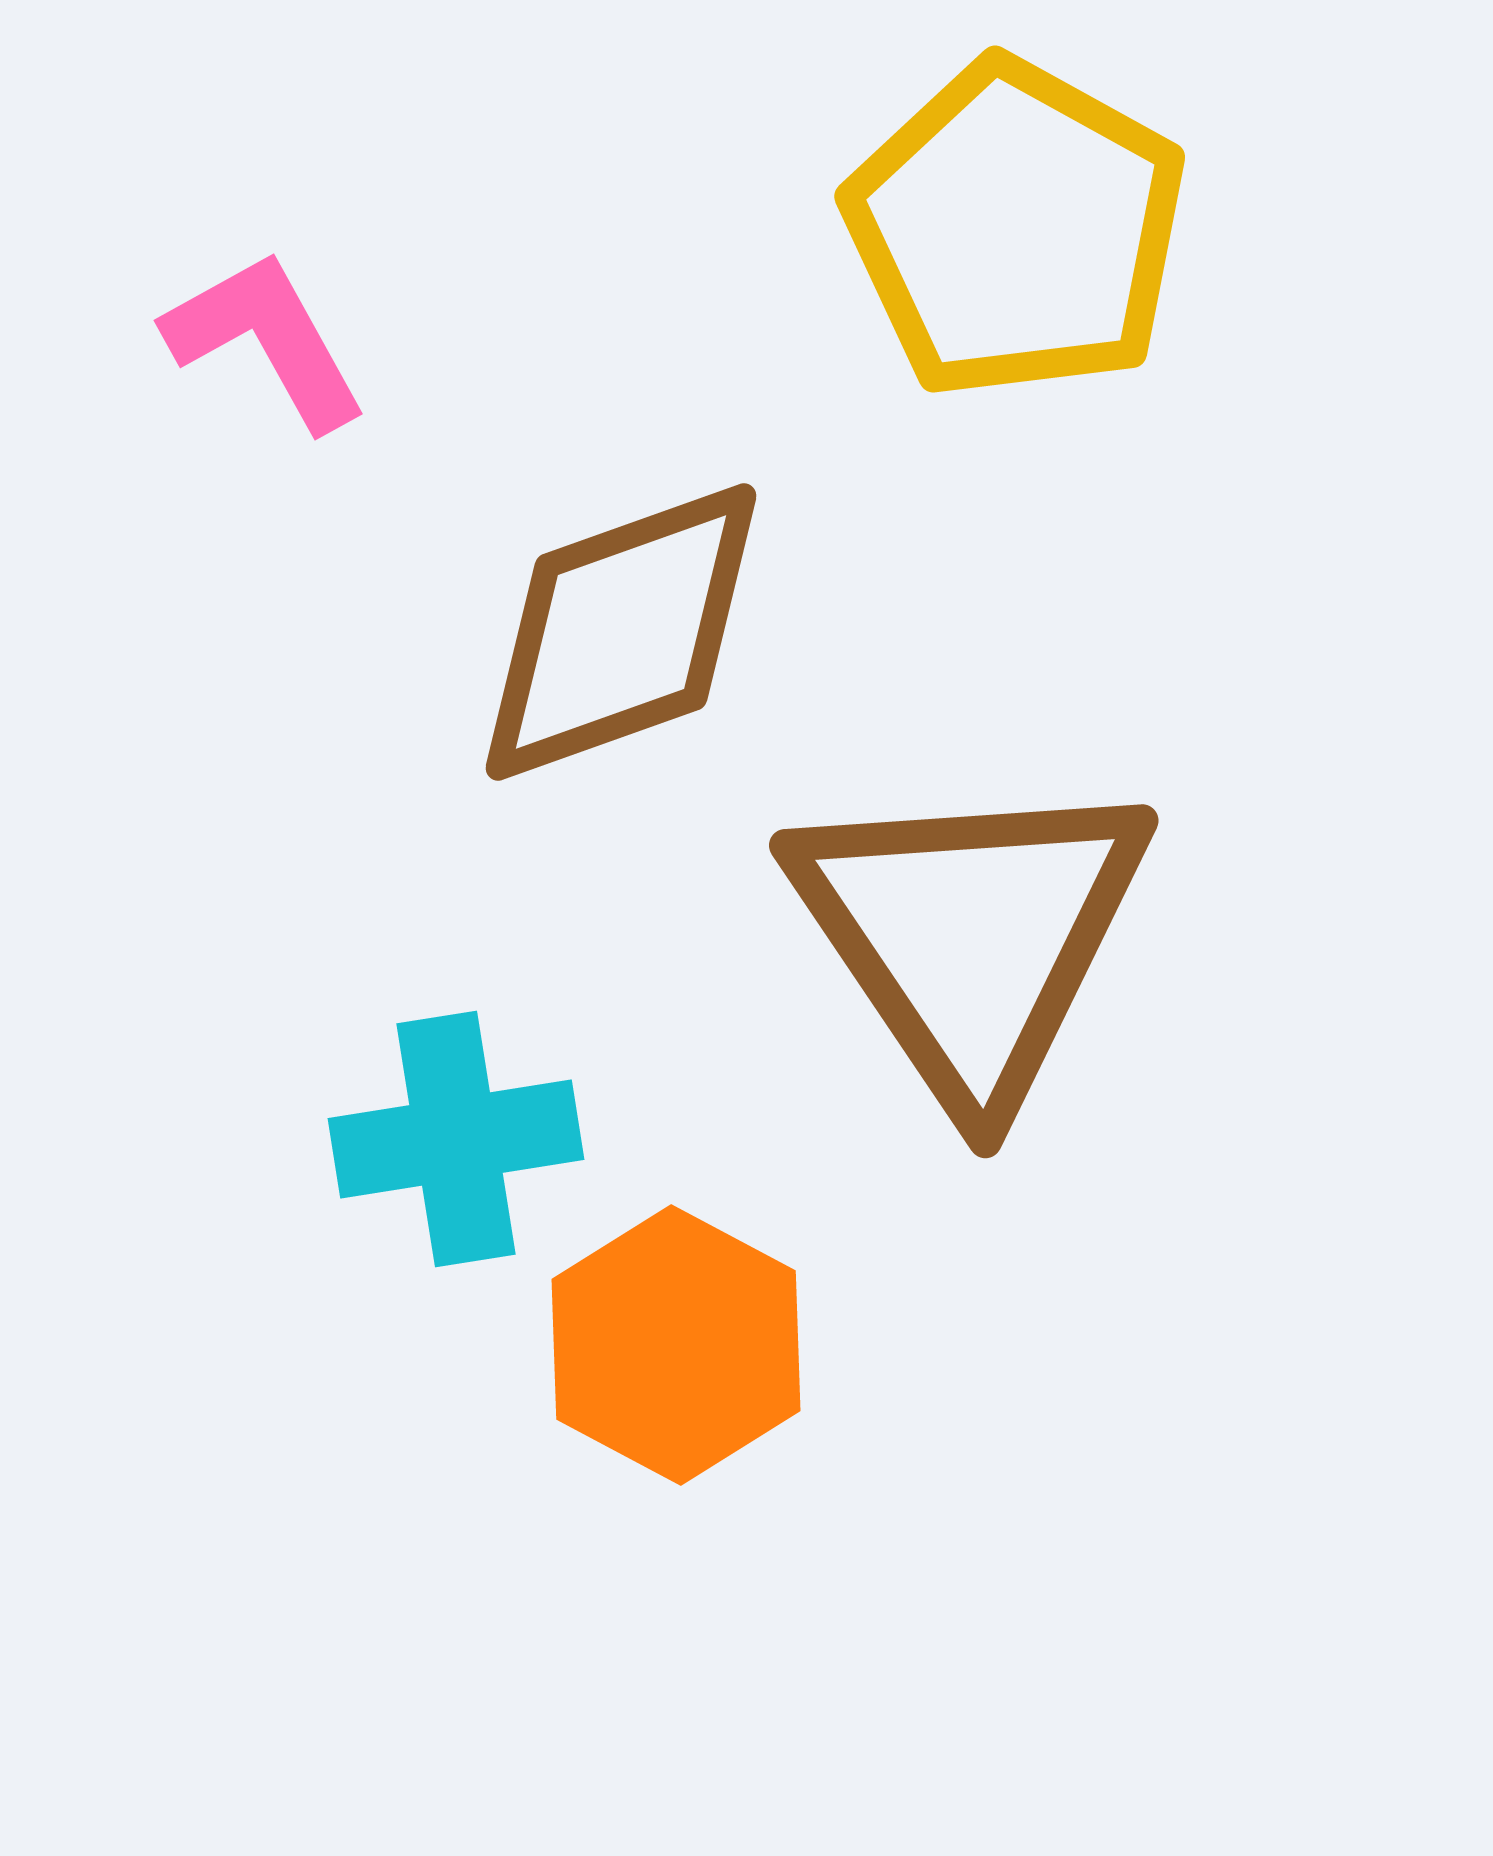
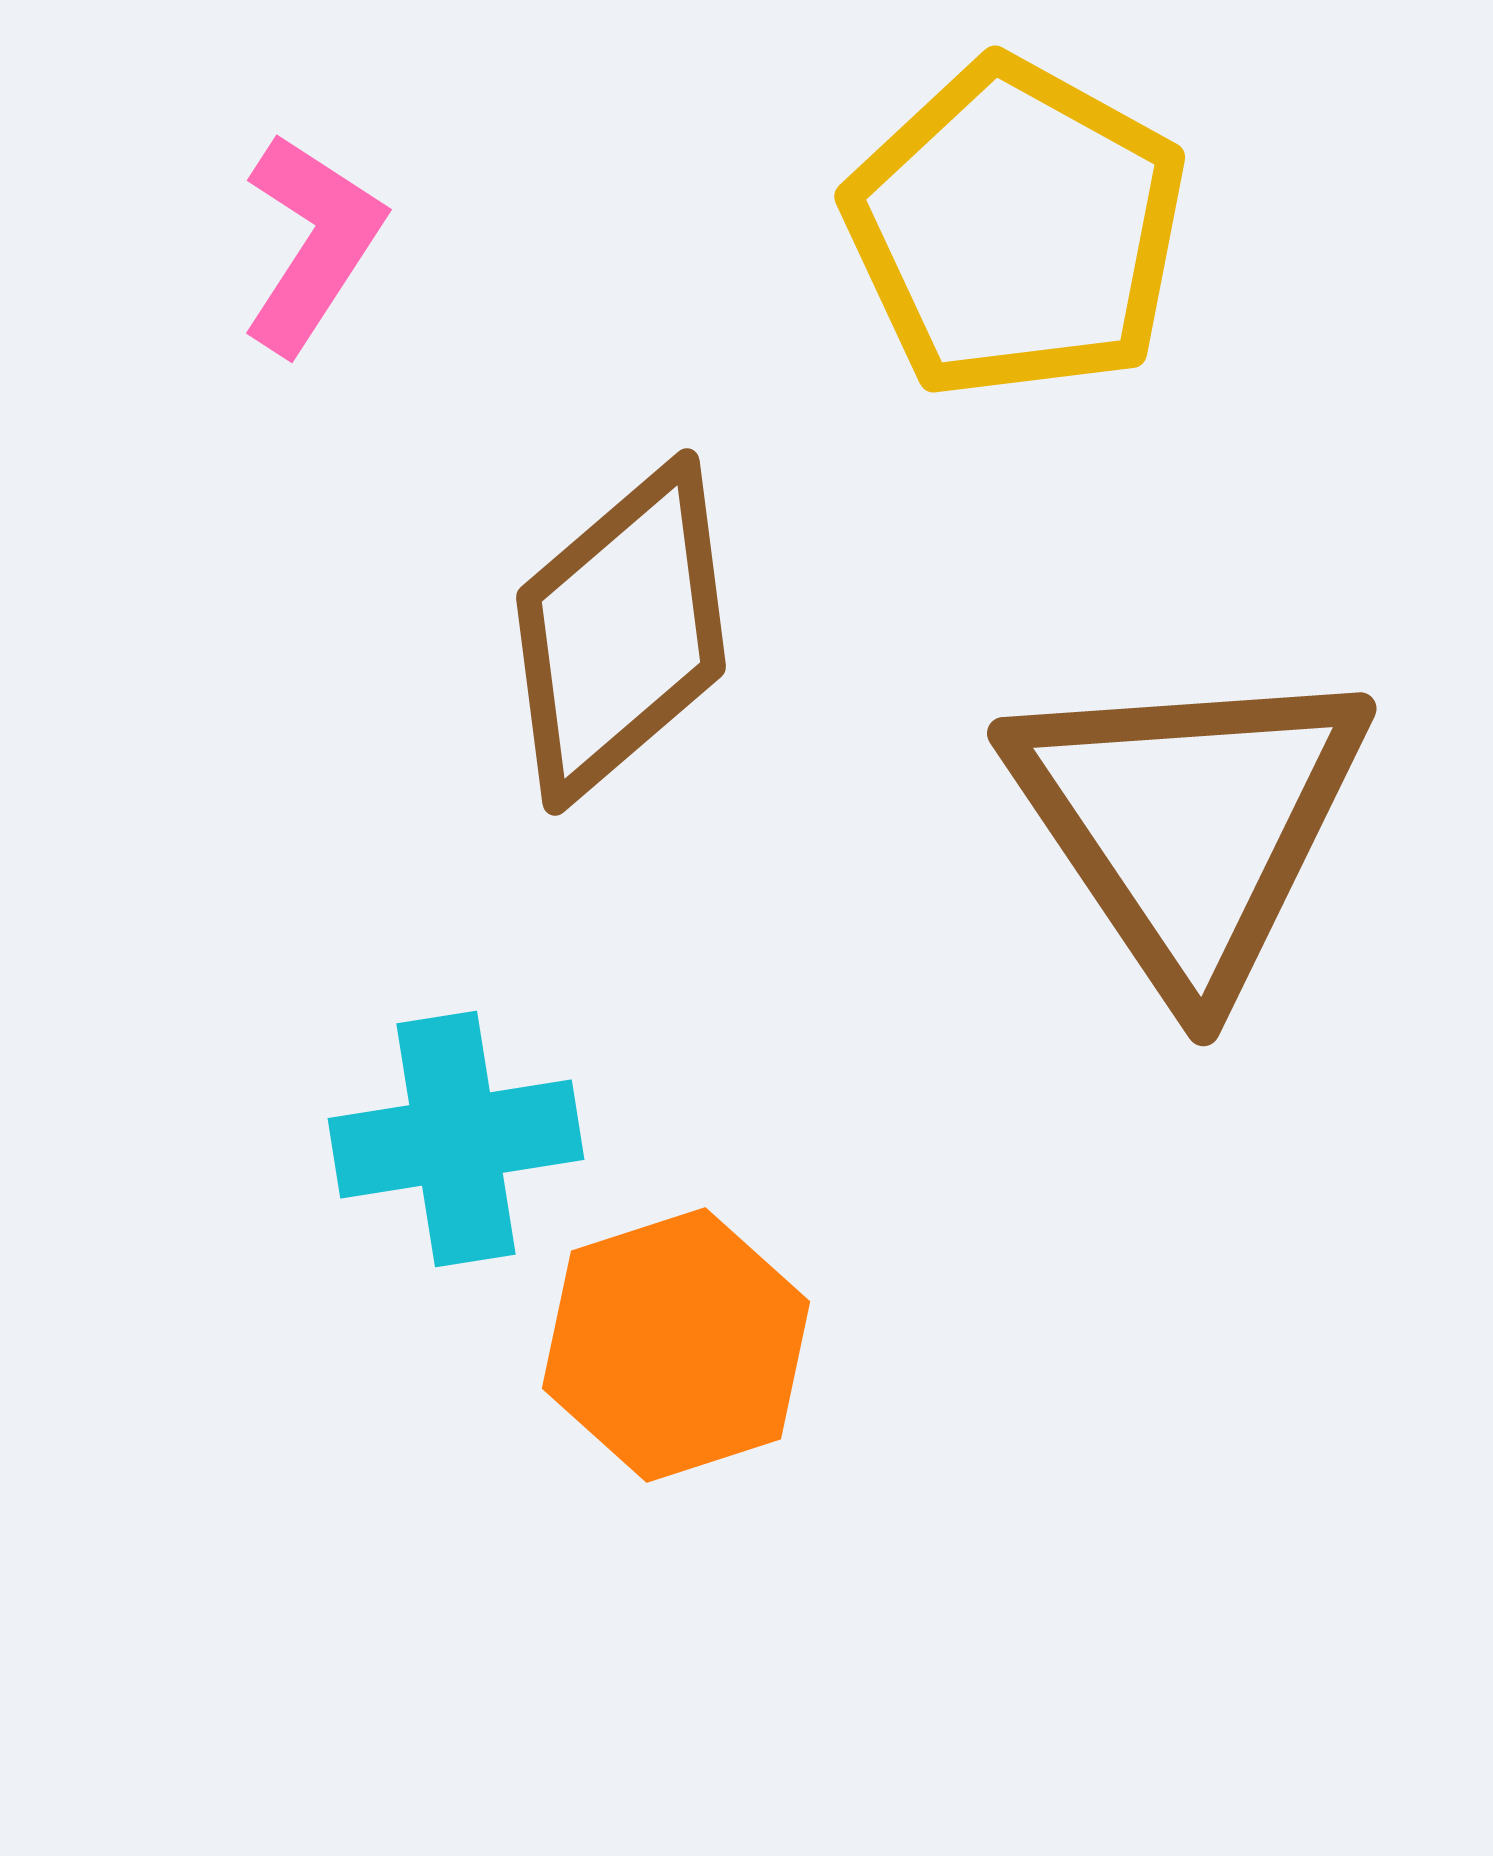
pink L-shape: moved 46 px right, 97 px up; rotated 62 degrees clockwise
brown diamond: rotated 21 degrees counterclockwise
brown triangle: moved 218 px right, 112 px up
orange hexagon: rotated 14 degrees clockwise
